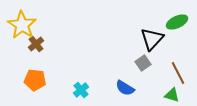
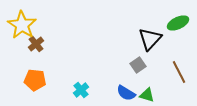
green ellipse: moved 1 px right, 1 px down
black triangle: moved 2 px left
gray square: moved 5 px left, 2 px down
brown line: moved 1 px right, 1 px up
blue semicircle: moved 1 px right, 5 px down
green triangle: moved 25 px left
